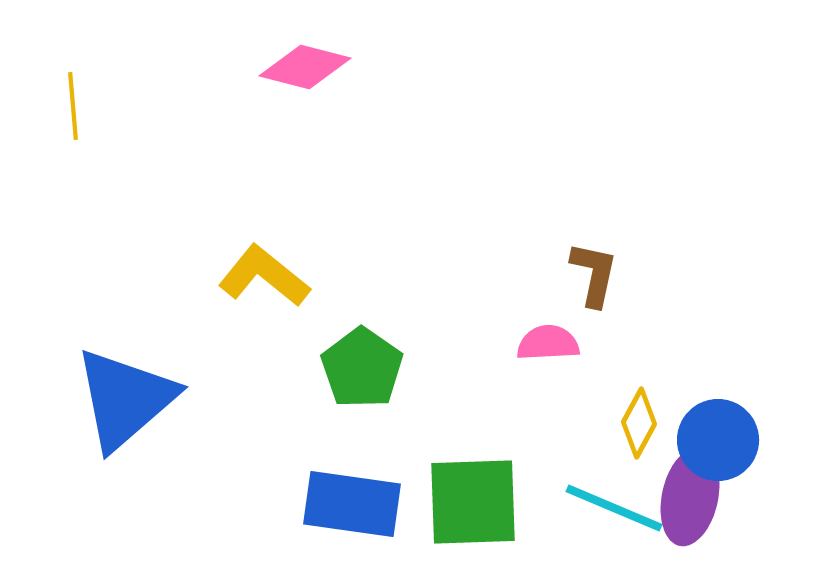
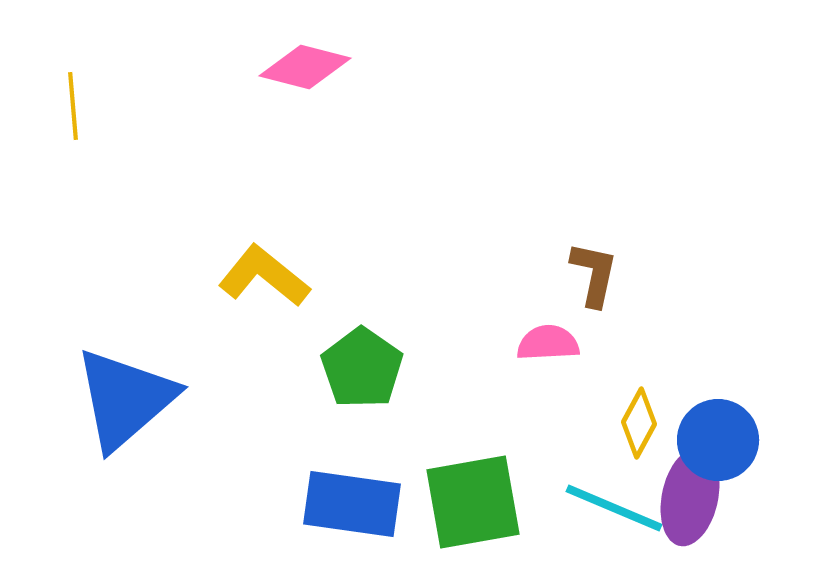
green square: rotated 8 degrees counterclockwise
